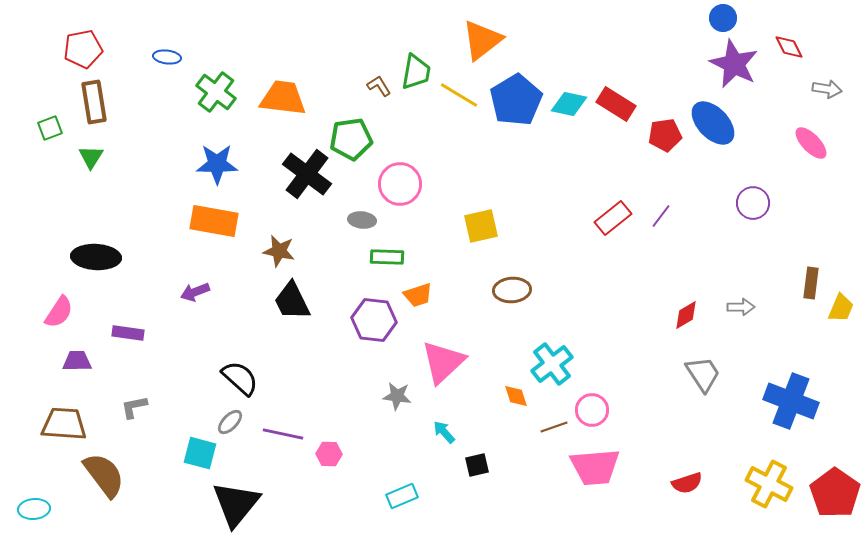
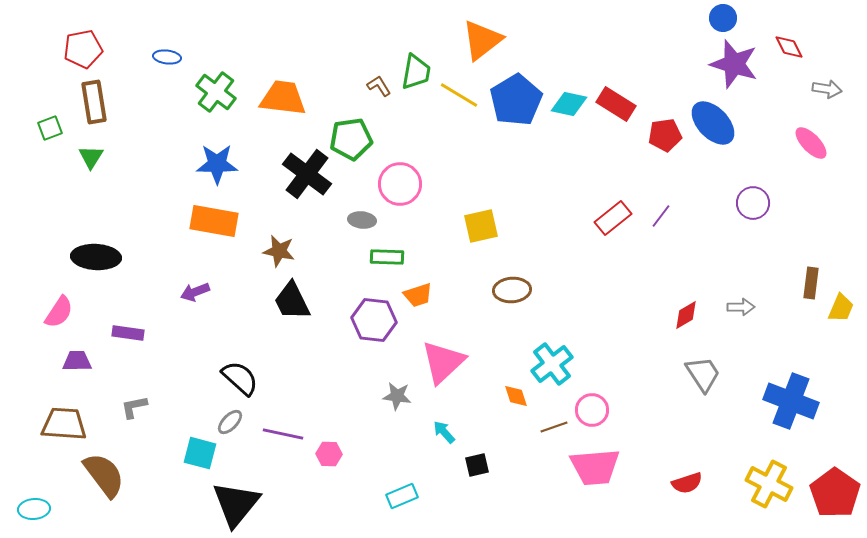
purple star at (734, 64): rotated 9 degrees counterclockwise
